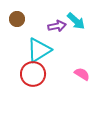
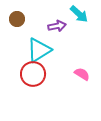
cyan arrow: moved 3 px right, 7 px up
